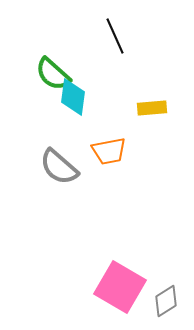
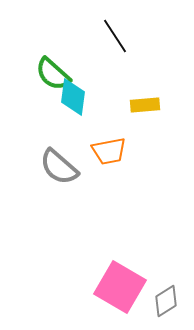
black line: rotated 9 degrees counterclockwise
yellow rectangle: moved 7 px left, 3 px up
